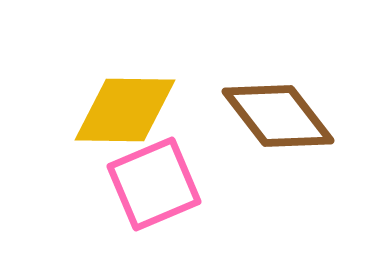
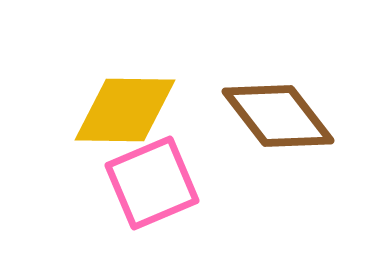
pink square: moved 2 px left, 1 px up
